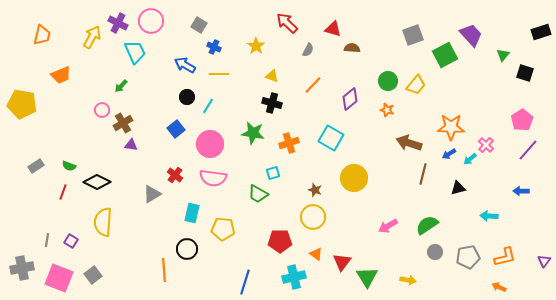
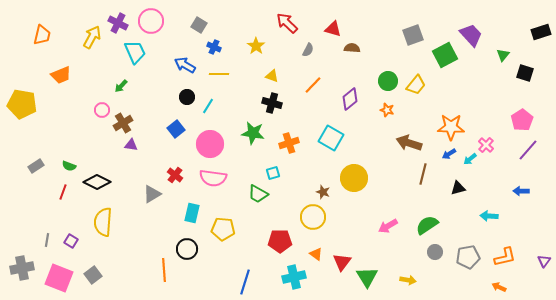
brown star at (315, 190): moved 8 px right, 2 px down
